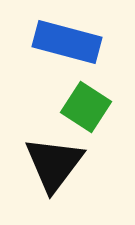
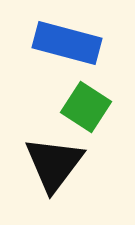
blue rectangle: moved 1 px down
